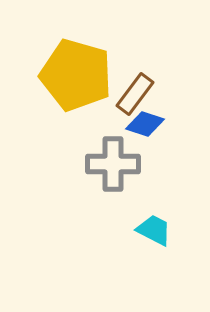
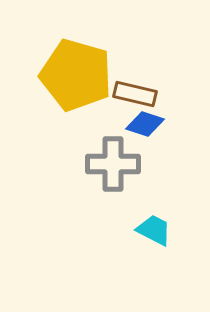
brown rectangle: rotated 66 degrees clockwise
